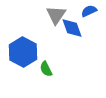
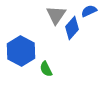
blue diamond: rotated 60 degrees clockwise
blue hexagon: moved 2 px left, 1 px up
